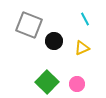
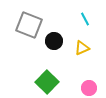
pink circle: moved 12 px right, 4 px down
